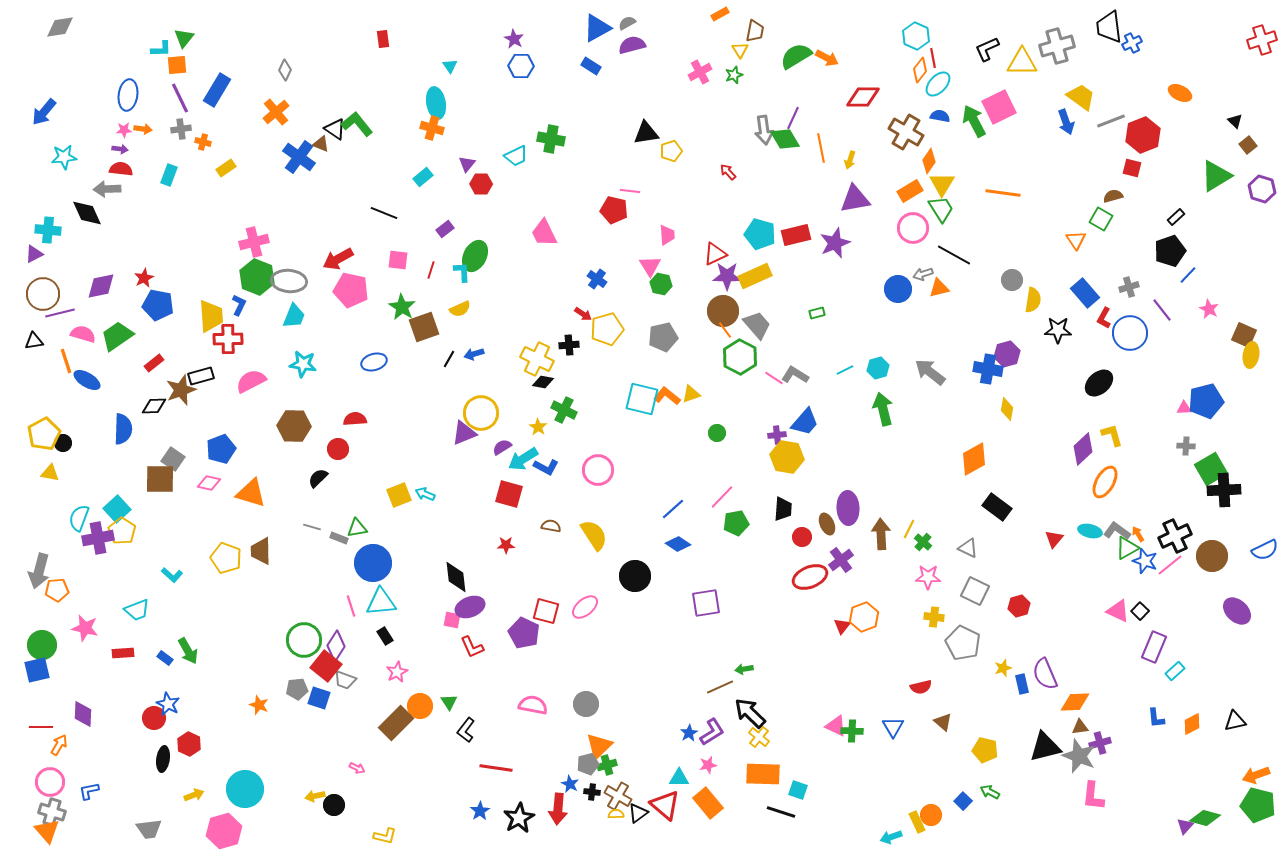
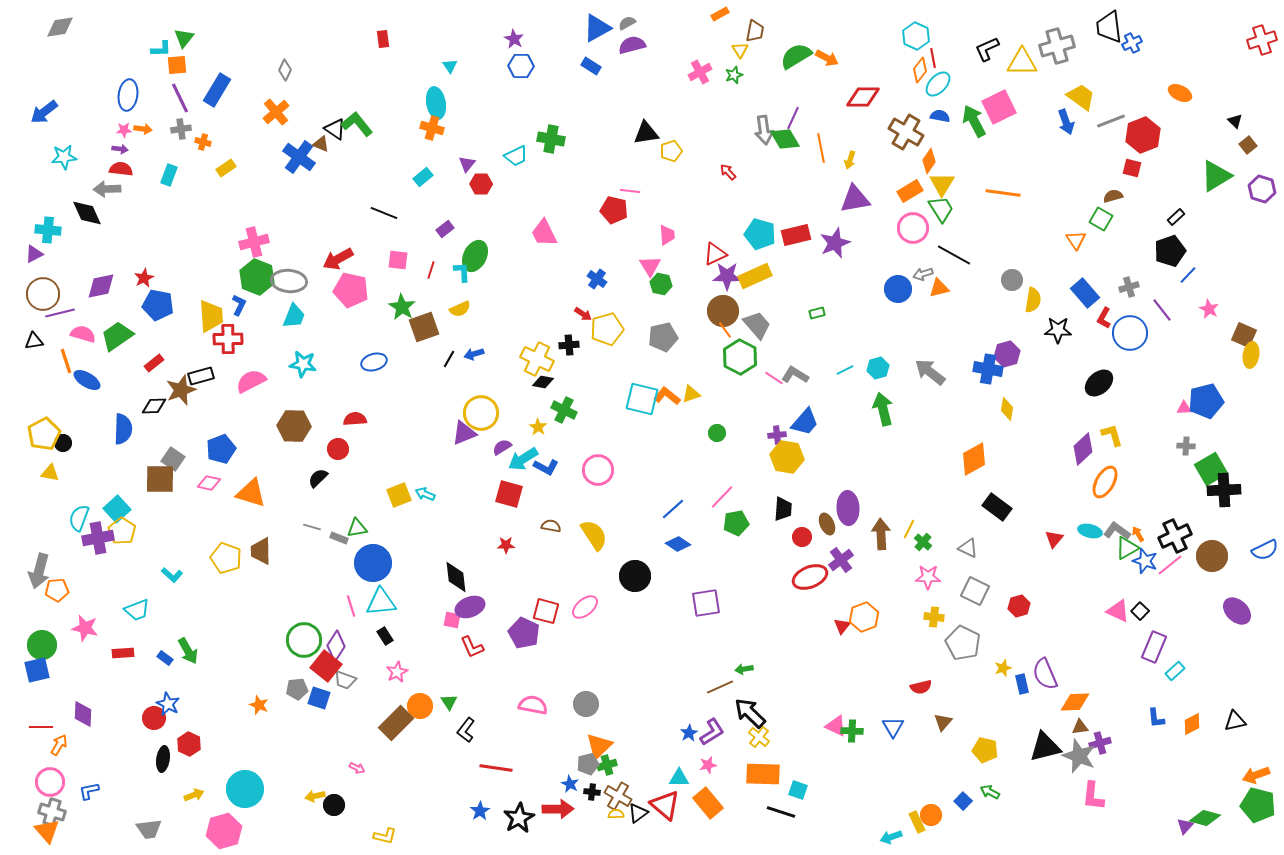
blue arrow at (44, 112): rotated 12 degrees clockwise
brown triangle at (943, 722): rotated 30 degrees clockwise
red arrow at (558, 809): rotated 96 degrees counterclockwise
